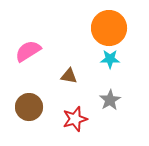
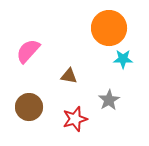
pink semicircle: rotated 16 degrees counterclockwise
cyan star: moved 13 px right
gray star: moved 1 px left
